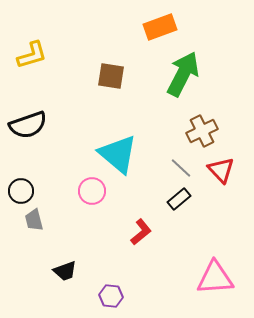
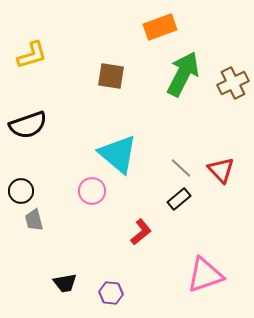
brown cross: moved 31 px right, 48 px up
black trapezoid: moved 12 px down; rotated 10 degrees clockwise
pink triangle: moved 10 px left, 3 px up; rotated 15 degrees counterclockwise
purple hexagon: moved 3 px up
